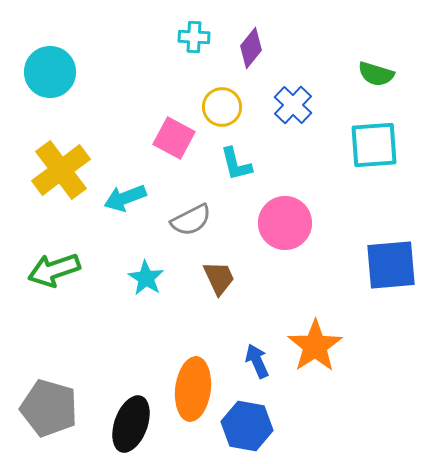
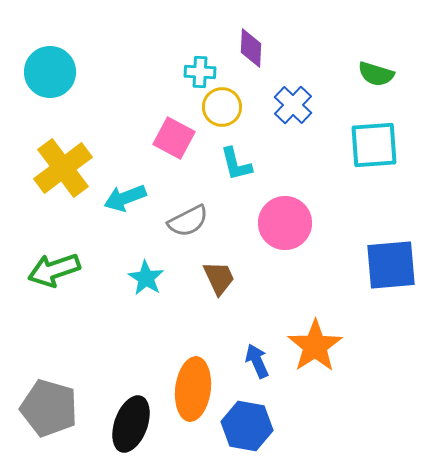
cyan cross: moved 6 px right, 35 px down
purple diamond: rotated 36 degrees counterclockwise
yellow cross: moved 2 px right, 2 px up
gray semicircle: moved 3 px left, 1 px down
